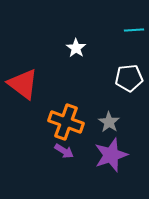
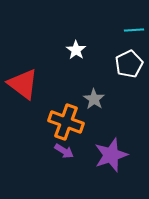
white star: moved 2 px down
white pentagon: moved 14 px up; rotated 20 degrees counterclockwise
gray star: moved 15 px left, 23 px up
